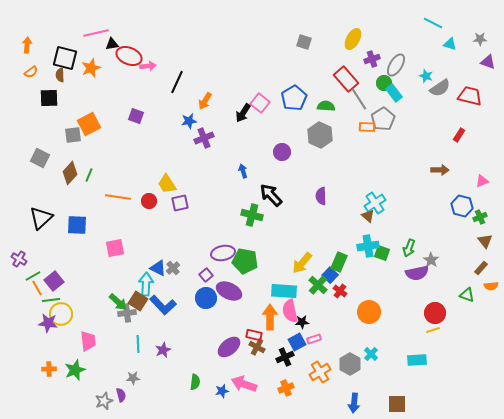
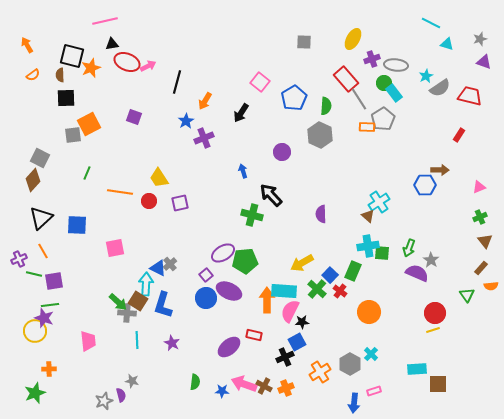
cyan line at (433, 23): moved 2 px left
pink line at (96, 33): moved 9 px right, 12 px up
gray star at (480, 39): rotated 16 degrees counterclockwise
gray square at (304, 42): rotated 14 degrees counterclockwise
cyan triangle at (450, 44): moved 3 px left
orange arrow at (27, 45): rotated 35 degrees counterclockwise
red ellipse at (129, 56): moved 2 px left, 6 px down
black square at (65, 58): moved 7 px right, 2 px up
purple triangle at (488, 62): moved 4 px left
gray ellipse at (396, 65): rotated 65 degrees clockwise
pink arrow at (148, 66): rotated 21 degrees counterclockwise
orange semicircle at (31, 72): moved 2 px right, 3 px down
cyan star at (426, 76): rotated 24 degrees clockwise
black line at (177, 82): rotated 10 degrees counterclockwise
black square at (49, 98): moved 17 px right
pink square at (260, 103): moved 21 px up
green semicircle at (326, 106): rotated 90 degrees clockwise
black arrow at (243, 113): moved 2 px left
purple square at (136, 116): moved 2 px left, 1 px down
blue star at (189, 121): moved 3 px left; rotated 21 degrees counterclockwise
brown diamond at (70, 173): moved 37 px left, 7 px down
green line at (89, 175): moved 2 px left, 2 px up
pink triangle at (482, 181): moved 3 px left, 6 px down
yellow trapezoid at (167, 184): moved 8 px left, 6 px up
purple semicircle at (321, 196): moved 18 px down
orange line at (118, 197): moved 2 px right, 5 px up
cyan cross at (375, 203): moved 4 px right, 1 px up
blue hexagon at (462, 206): moved 37 px left, 21 px up; rotated 15 degrees counterclockwise
purple ellipse at (223, 253): rotated 20 degrees counterclockwise
green square at (382, 253): rotated 14 degrees counterclockwise
purple cross at (19, 259): rotated 35 degrees clockwise
green pentagon at (245, 261): rotated 15 degrees counterclockwise
green rectangle at (339, 262): moved 14 px right, 9 px down
yellow arrow at (302, 263): rotated 20 degrees clockwise
gray cross at (173, 268): moved 3 px left, 4 px up
purple semicircle at (417, 273): rotated 145 degrees counterclockwise
green line at (33, 276): moved 1 px right, 2 px up; rotated 42 degrees clockwise
purple square at (54, 281): rotated 30 degrees clockwise
green cross at (318, 285): moved 1 px left, 4 px down
orange line at (37, 288): moved 6 px right, 37 px up
green triangle at (467, 295): rotated 35 degrees clockwise
green line at (51, 300): moved 1 px left, 5 px down
blue L-shape at (163, 305): rotated 60 degrees clockwise
pink semicircle at (290, 311): rotated 40 degrees clockwise
gray cross at (127, 313): rotated 12 degrees clockwise
yellow circle at (61, 314): moved 26 px left, 17 px down
orange arrow at (270, 317): moved 3 px left, 17 px up
purple star at (48, 323): moved 4 px left, 5 px up; rotated 12 degrees clockwise
pink rectangle at (314, 339): moved 60 px right, 52 px down
cyan line at (138, 344): moved 1 px left, 4 px up
brown cross at (257, 347): moved 7 px right, 39 px down
purple star at (163, 350): moved 9 px right, 7 px up; rotated 21 degrees counterclockwise
cyan rectangle at (417, 360): moved 9 px down
green star at (75, 370): moved 40 px left, 23 px down
gray star at (133, 378): moved 1 px left, 3 px down; rotated 16 degrees clockwise
blue star at (222, 391): rotated 16 degrees clockwise
brown square at (397, 404): moved 41 px right, 20 px up
